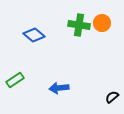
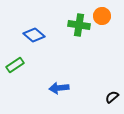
orange circle: moved 7 px up
green rectangle: moved 15 px up
